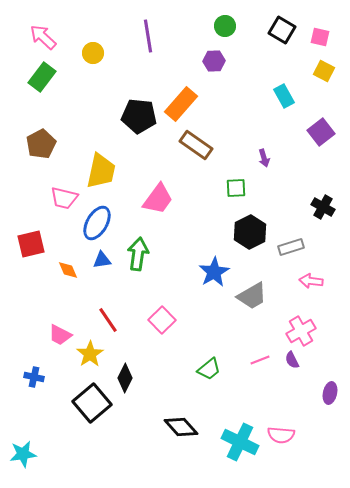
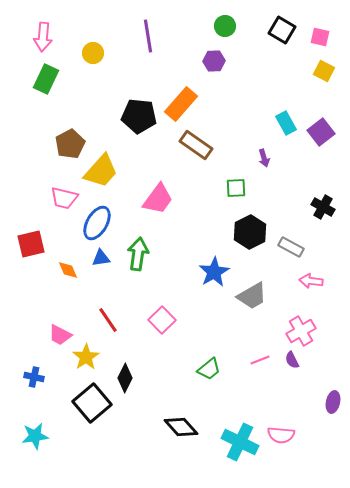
pink arrow at (43, 37): rotated 128 degrees counterclockwise
green rectangle at (42, 77): moved 4 px right, 2 px down; rotated 12 degrees counterclockwise
cyan rectangle at (284, 96): moved 2 px right, 27 px down
brown pentagon at (41, 144): moved 29 px right
yellow trapezoid at (101, 171): rotated 30 degrees clockwise
gray rectangle at (291, 247): rotated 45 degrees clockwise
blue triangle at (102, 260): moved 1 px left, 2 px up
yellow star at (90, 354): moved 4 px left, 3 px down
purple ellipse at (330, 393): moved 3 px right, 9 px down
cyan star at (23, 454): moved 12 px right, 18 px up
